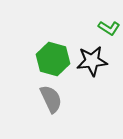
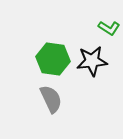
green hexagon: rotated 8 degrees counterclockwise
